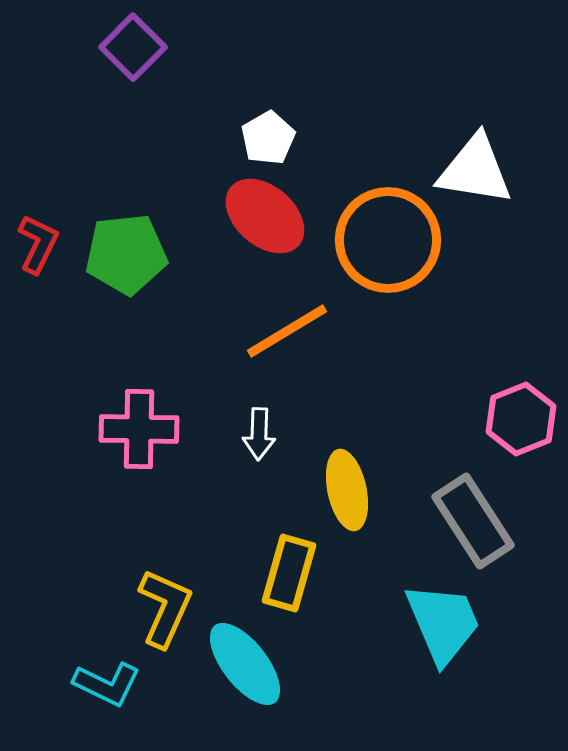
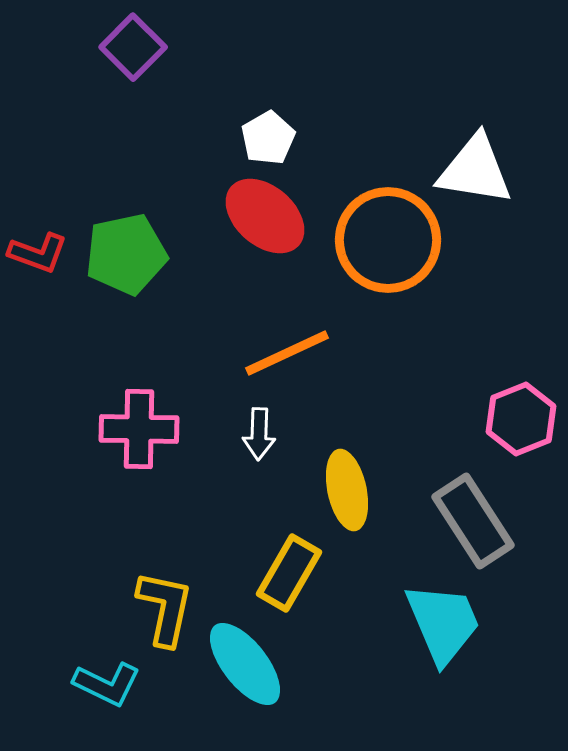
red L-shape: moved 9 px down; rotated 84 degrees clockwise
green pentagon: rotated 6 degrees counterclockwise
orange line: moved 22 px down; rotated 6 degrees clockwise
yellow rectangle: rotated 14 degrees clockwise
yellow L-shape: rotated 12 degrees counterclockwise
